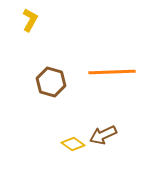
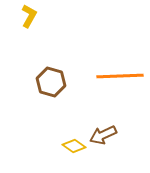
yellow L-shape: moved 1 px left, 4 px up
orange line: moved 8 px right, 4 px down
yellow diamond: moved 1 px right, 2 px down
